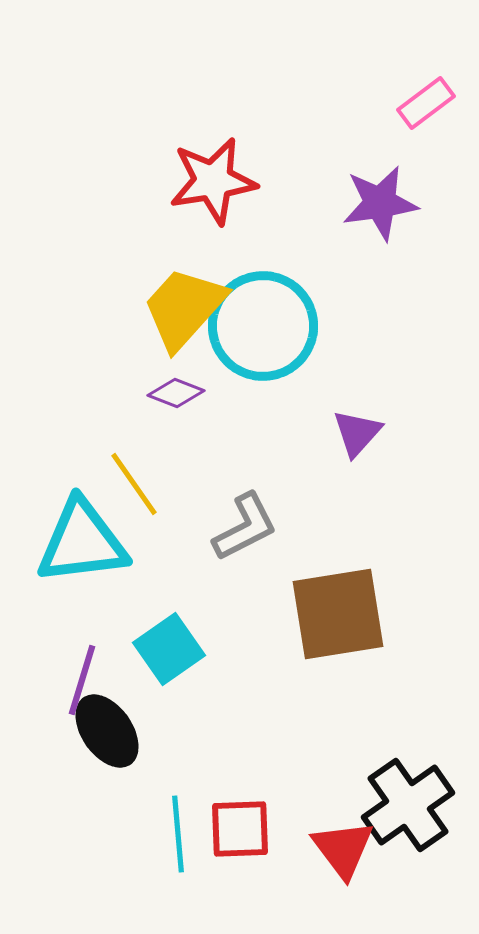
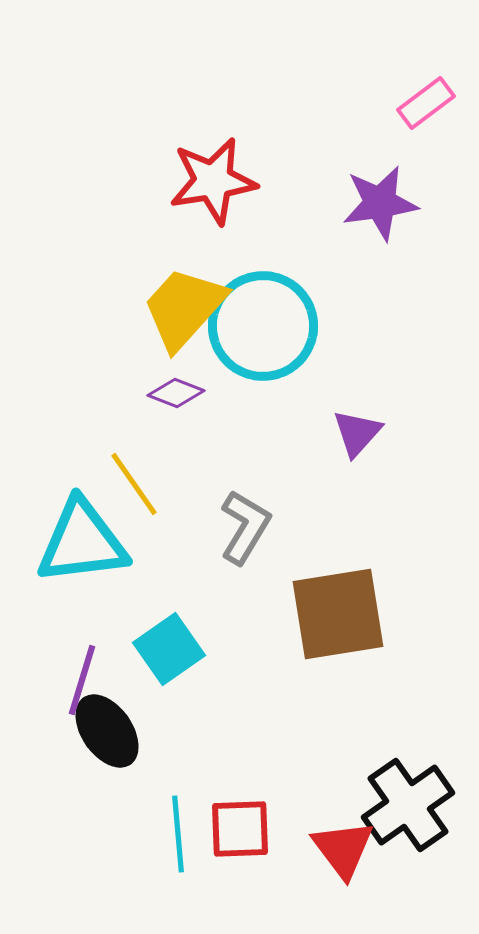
gray L-shape: rotated 32 degrees counterclockwise
